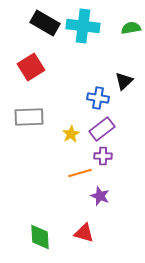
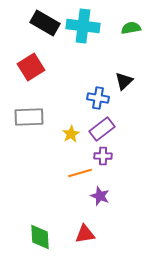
red triangle: moved 1 px right, 1 px down; rotated 25 degrees counterclockwise
